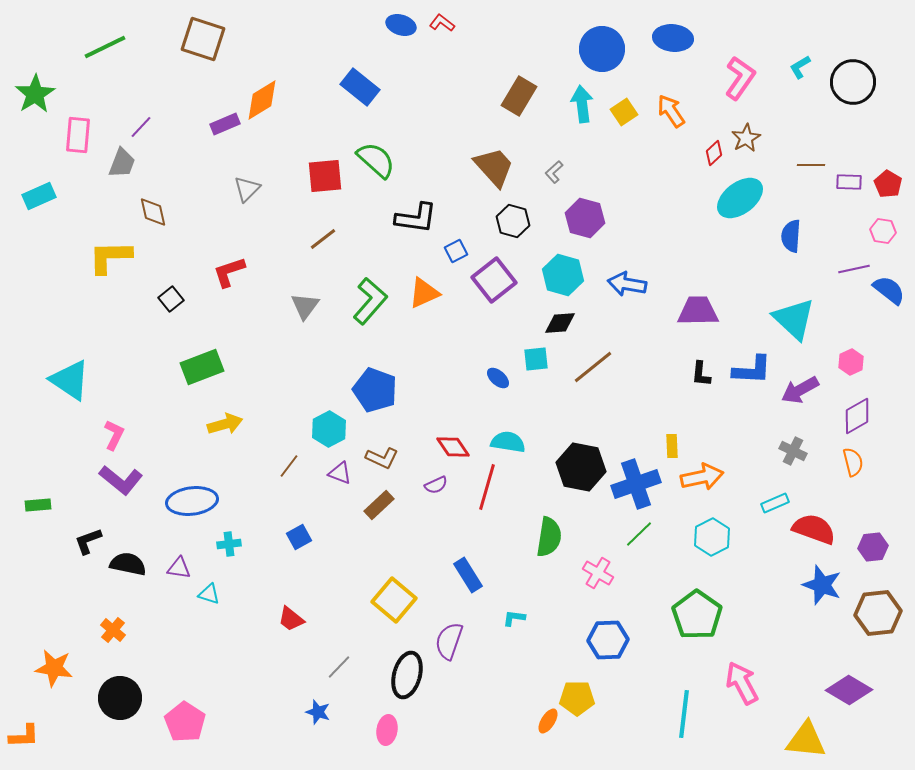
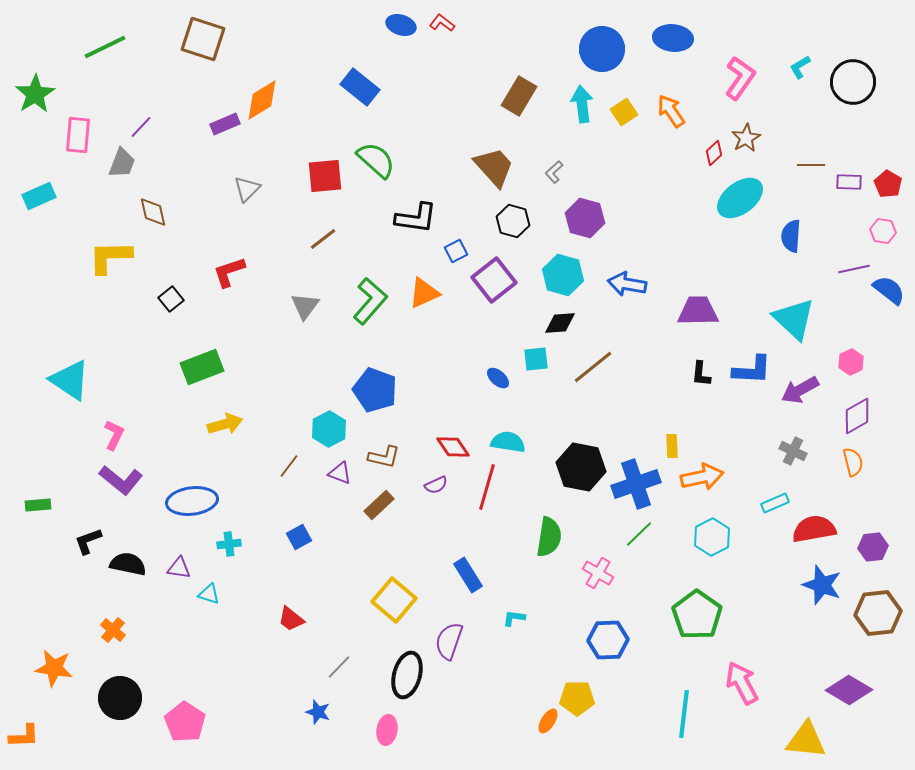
brown L-shape at (382, 458): moved 2 px right, 1 px up; rotated 12 degrees counterclockwise
red semicircle at (814, 529): rotated 30 degrees counterclockwise
